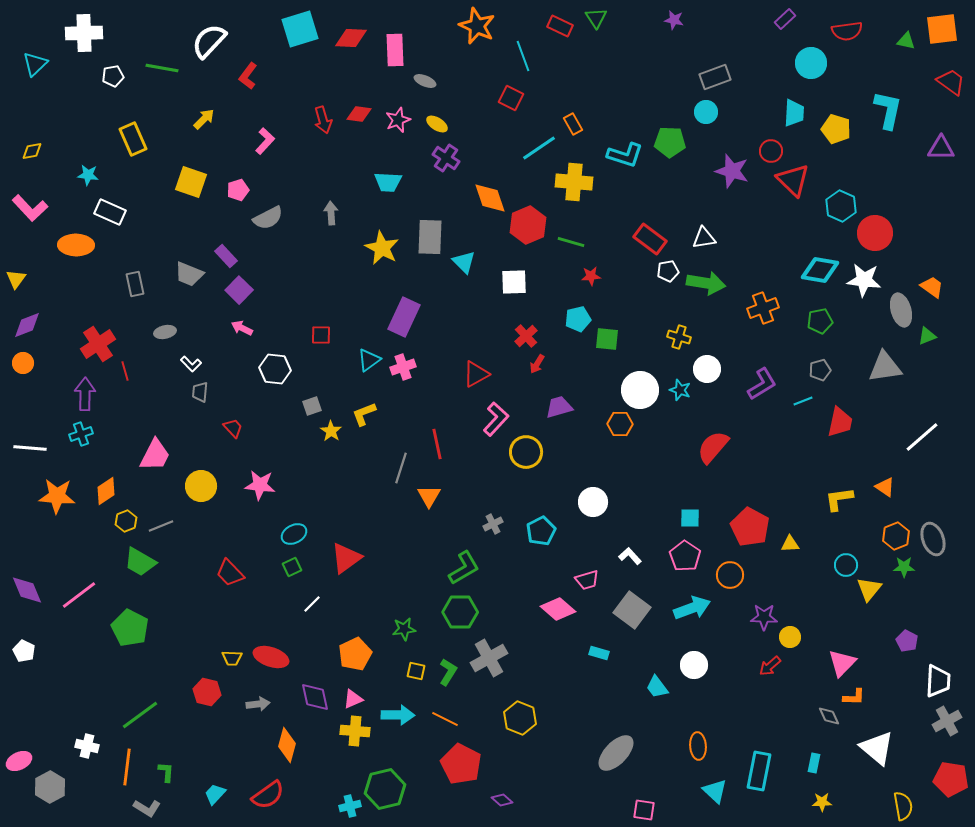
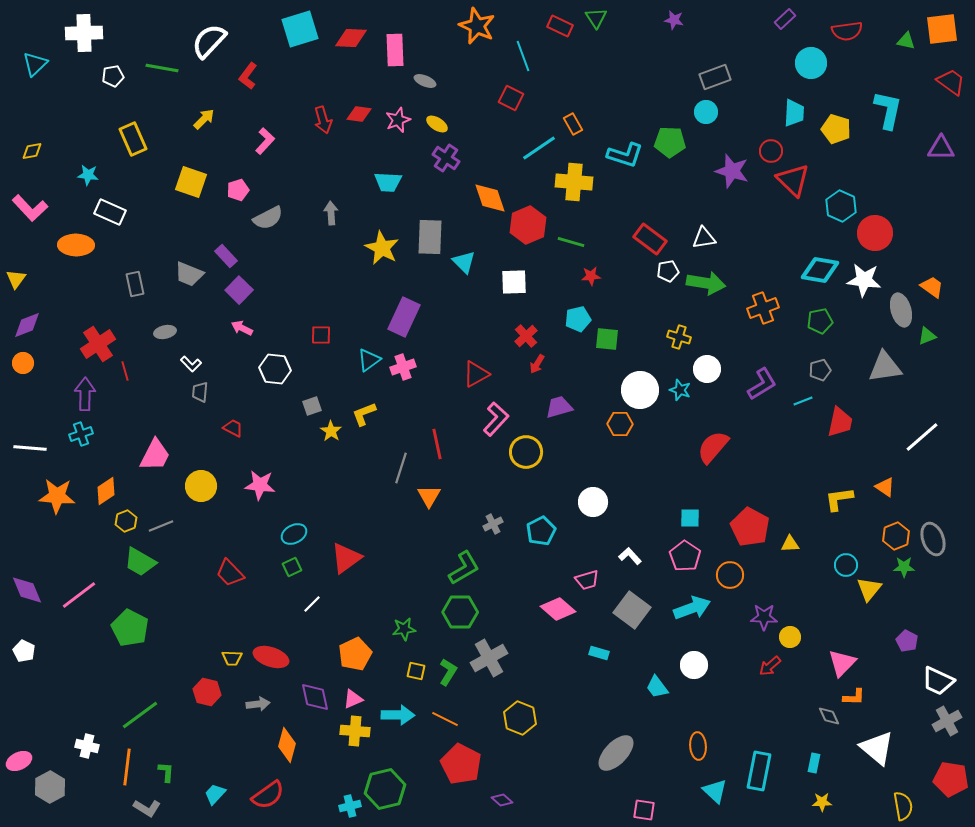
red trapezoid at (233, 428): rotated 20 degrees counterclockwise
white trapezoid at (938, 681): rotated 112 degrees clockwise
